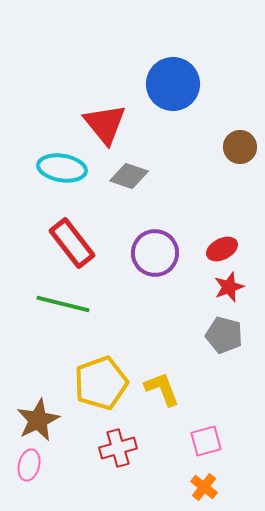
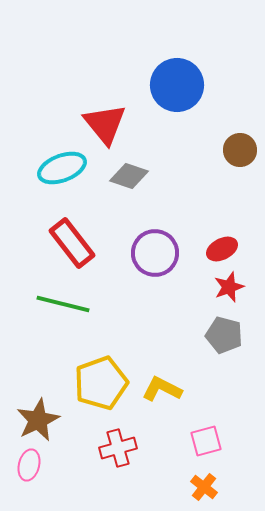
blue circle: moved 4 px right, 1 px down
brown circle: moved 3 px down
cyan ellipse: rotated 30 degrees counterclockwise
yellow L-shape: rotated 42 degrees counterclockwise
